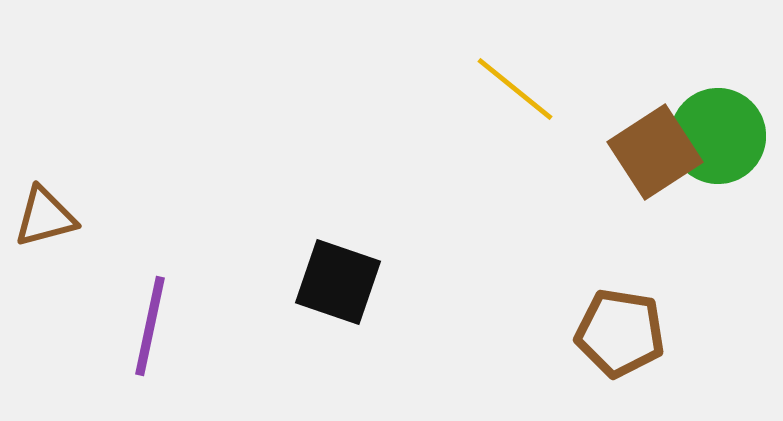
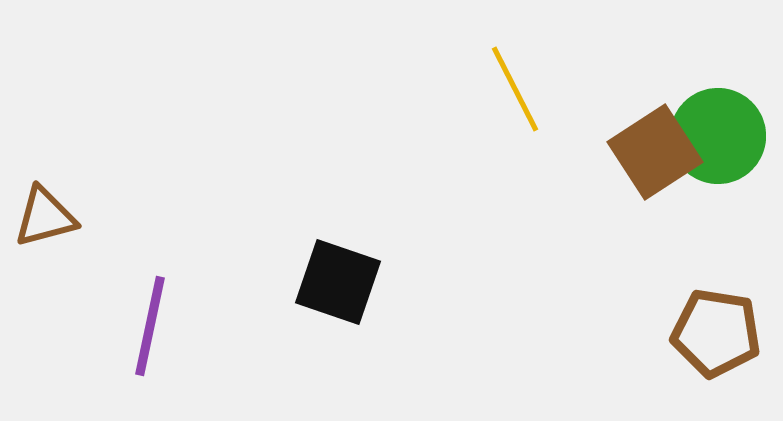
yellow line: rotated 24 degrees clockwise
brown pentagon: moved 96 px right
